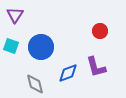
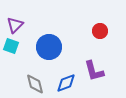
purple triangle: moved 10 px down; rotated 12 degrees clockwise
blue circle: moved 8 px right
purple L-shape: moved 2 px left, 4 px down
blue diamond: moved 2 px left, 10 px down
